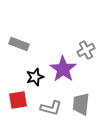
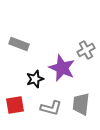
purple star: moved 1 px left, 1 px up; rotated 12 degrees counterclockwise
black star: moved 2 px down
red square: moved 3 px left, 5 px down
